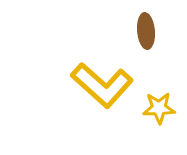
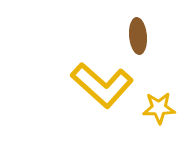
brown ellipse: moved 8 px left, 5 px down
